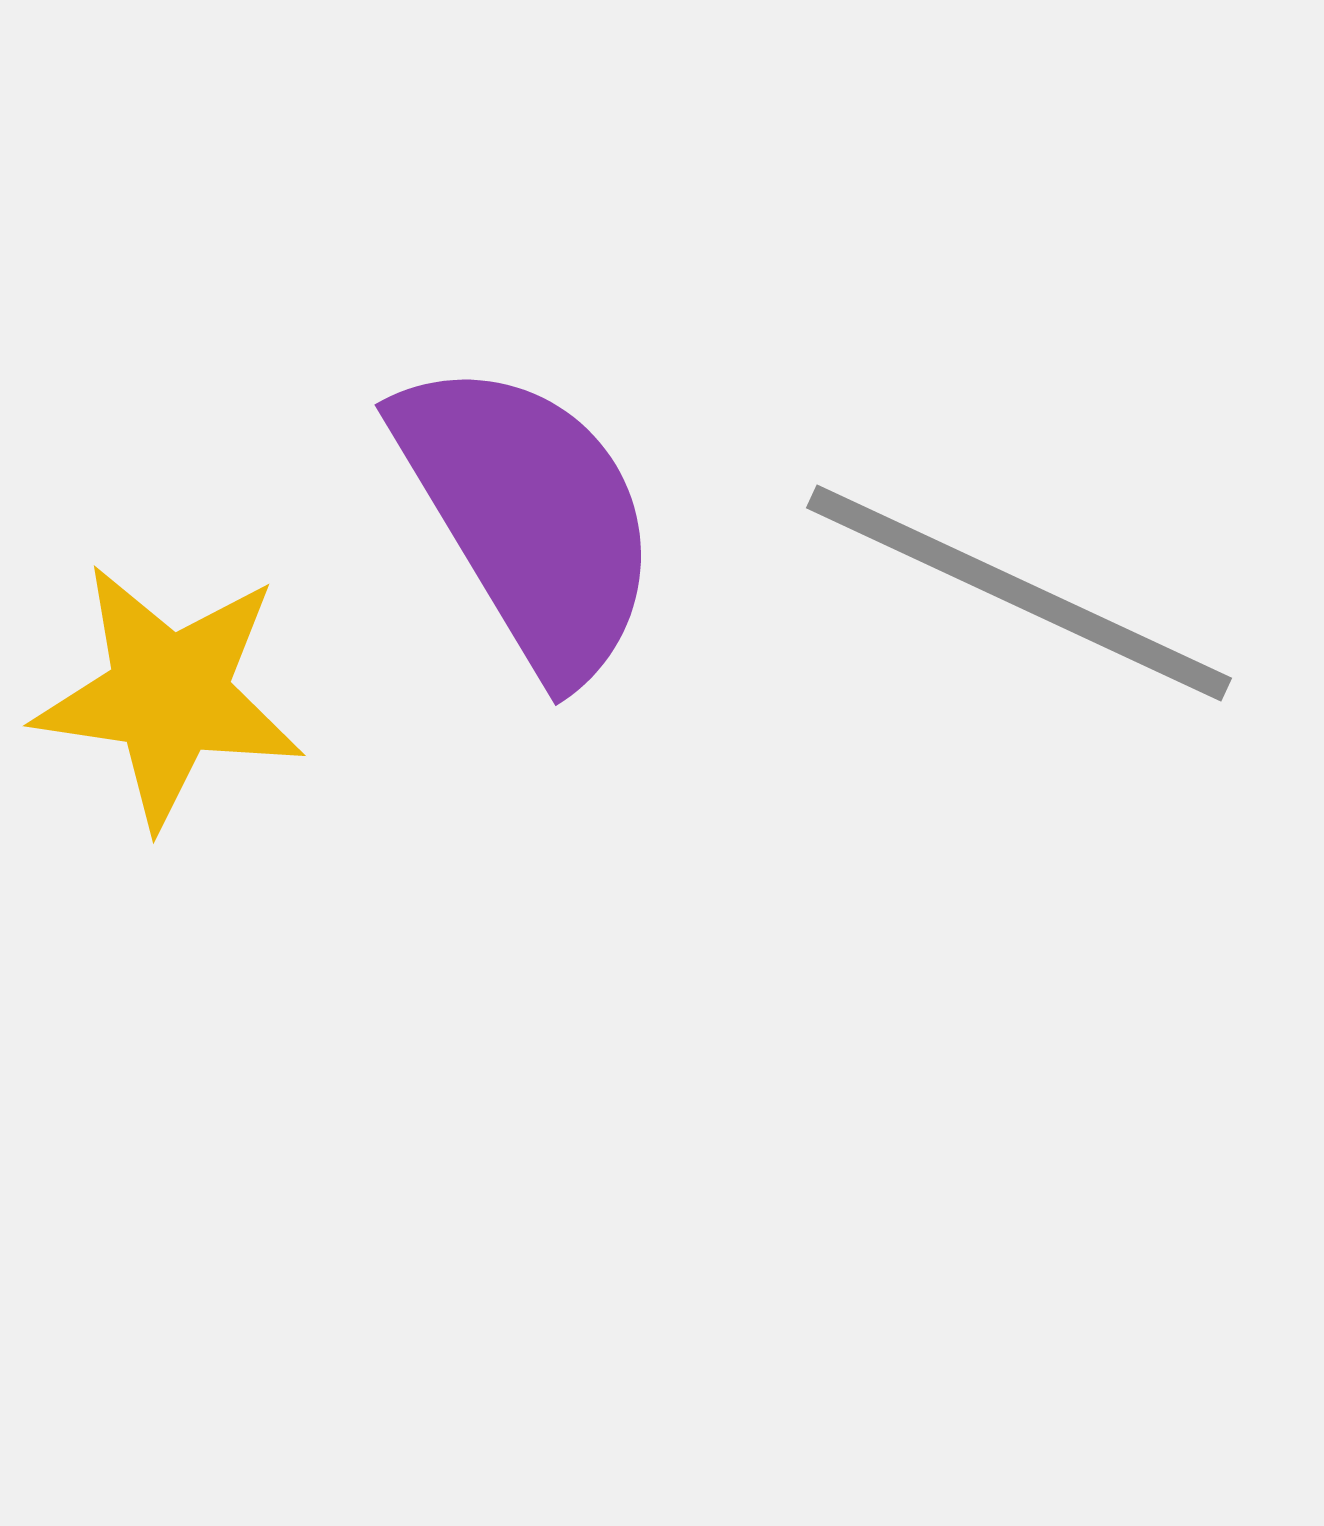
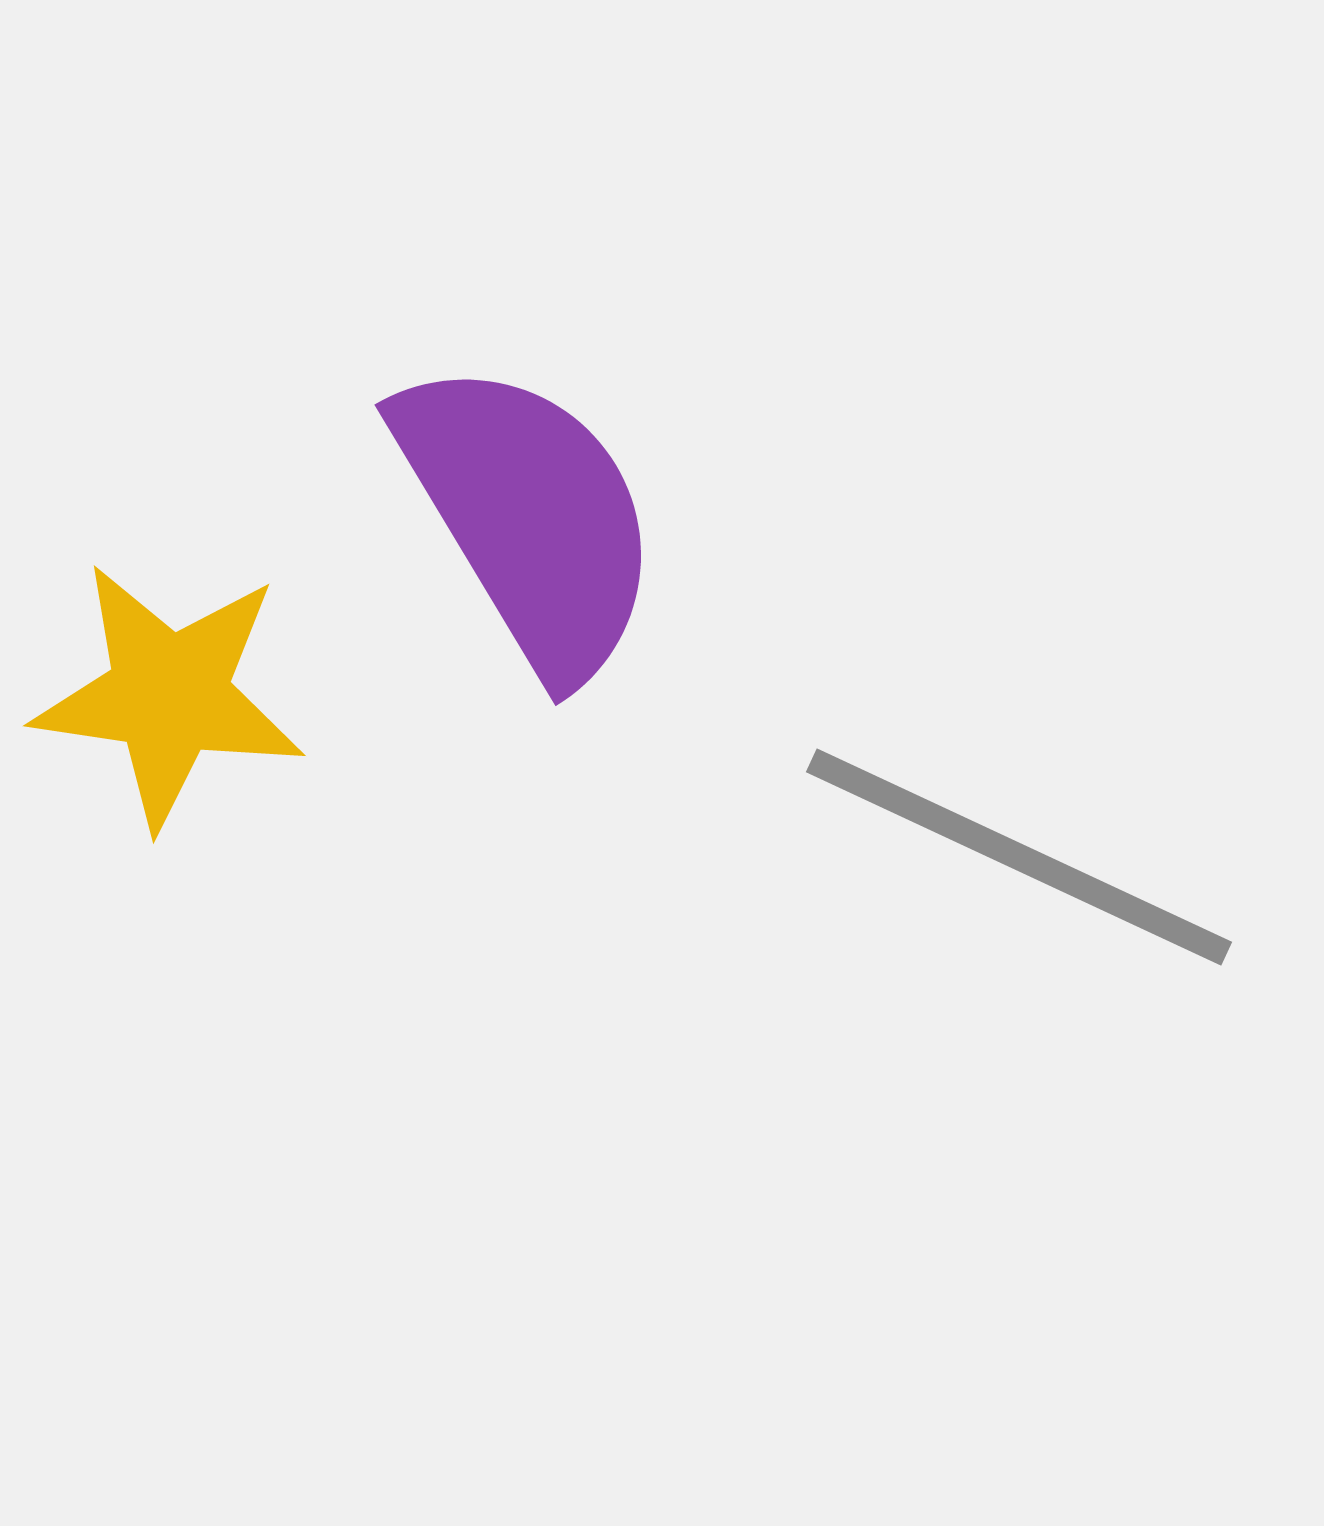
gray line: moved 264 px down
